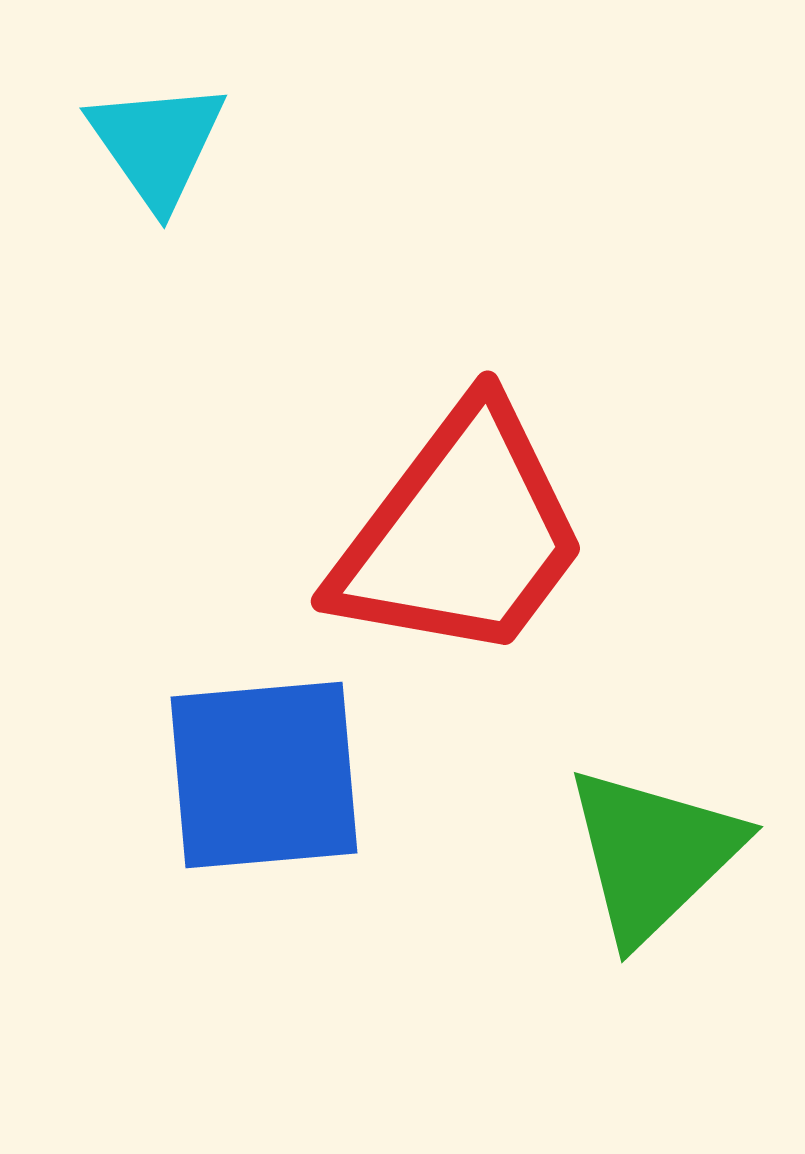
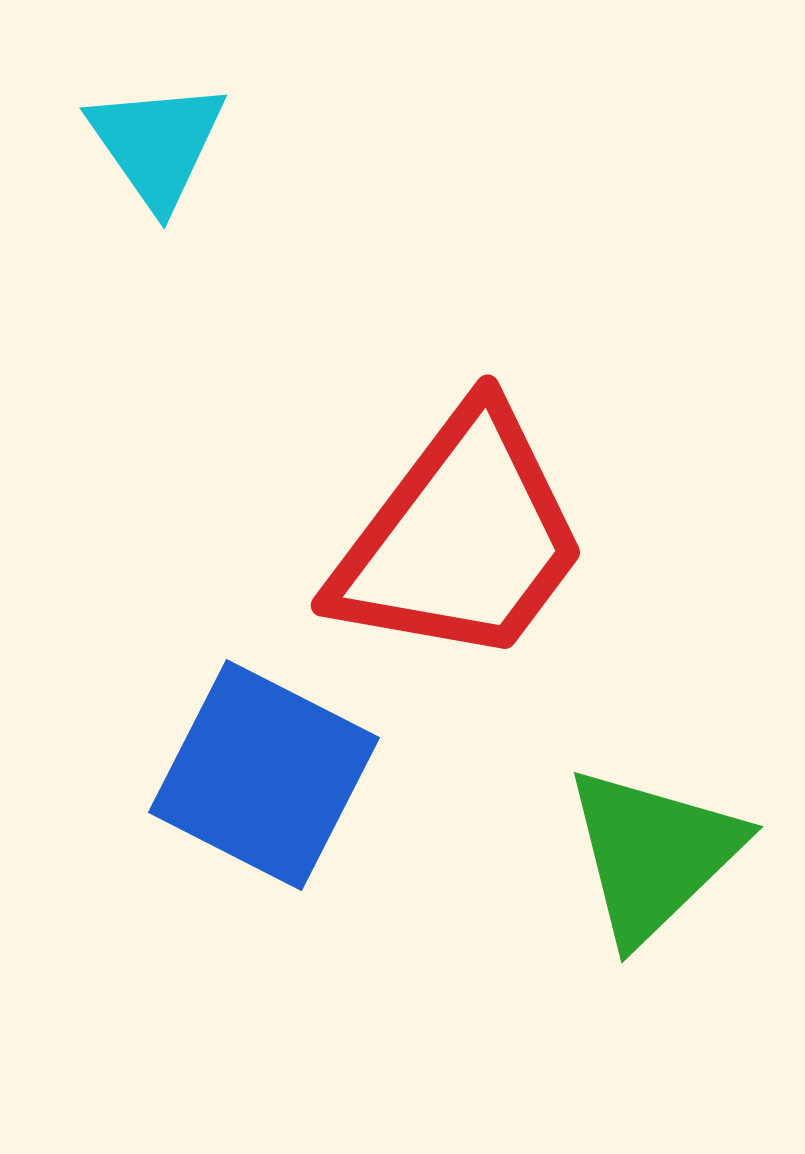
red trapezoid: moved 4 px down
blue square: rotated 32 degrees clockwise
